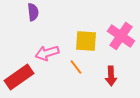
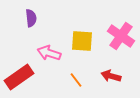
purple semicircle: moved 2 px left, 6 px down
yellow square: moved 4 px left
pink arrow: moved 2 px right; rotated 35 degrees clockwise
orange line: moved 13 px down
red arrow: rotated 108 degrees clockwise
